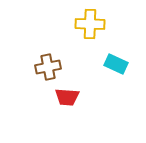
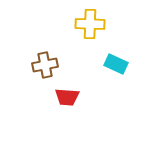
brown cross: moved 3 px left, 2 px up
